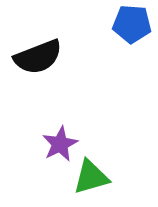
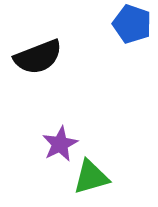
blue pentagon: rotated 15 degrees clockwise
